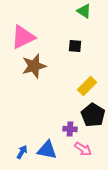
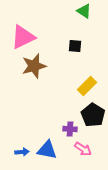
blue arrow: rotated 56 degrees clockwise
